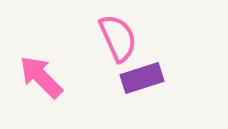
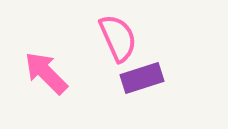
pink arrow: moved 5 px right, 4 px up
